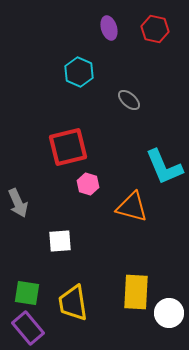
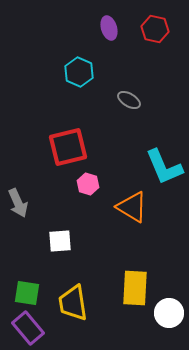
gray ellipse: rotated 10 degrees counterclockwise
orange triangle: rotated 16 degrees clockwise
yellow rectangle: moved 1 px left, 4 px up
